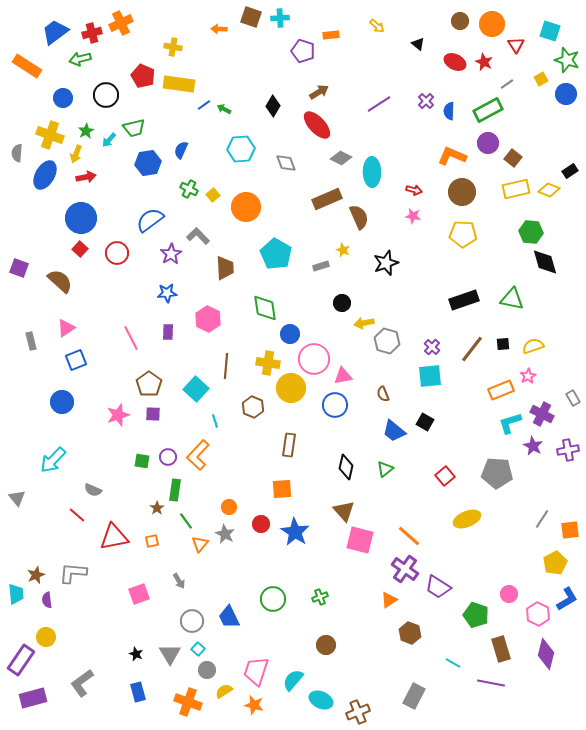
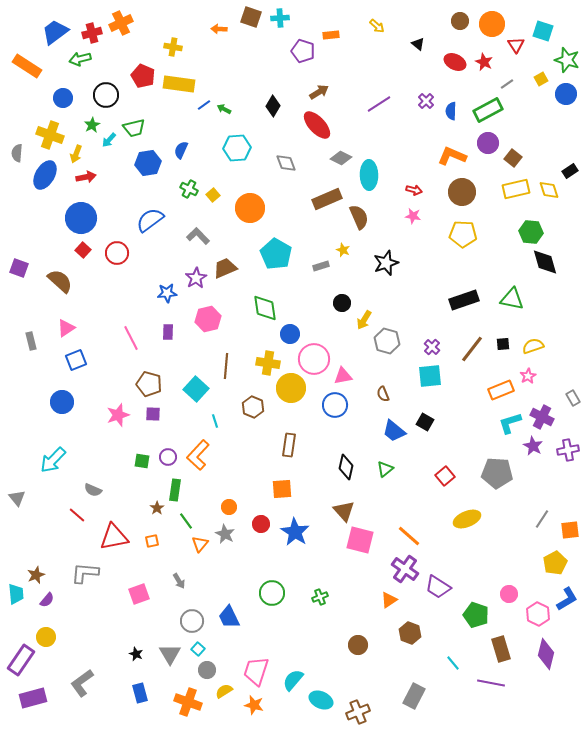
cyan square at (550, 31): moved 7 px left
blue semicircle at (449, 111): moved 2 px right
green star at (86, 131): moved 6 px right, 6 px up
cyan hexagon at (241, 149): moved 4 px left, 1 px up
cyan ellipse at (372, 172): moved 3 px left, 3 px down
yellow diamond at (549, 190): rotated 50 degrees clockwise
orange circle at (246, 207): moved 4 px right, 1 px down
red square at (80, 249): moved 3 px right, 1 px down
purple star at (171, 254): moved 25 px right, 24 px down
brown trapezoid at (225, 268): rotated 110 degrees counterclockwise
pink hexagon at (208, 319): rotated 20 degrees clockwise
yellow arrow at (364, 323): moved 3 px up; rotated 48 degrees counterclockwise
brown pentagon at (149, 384): rotated 20 degrees counterclockwise
purple cross at (542, 414): moved 3 px down
gray L-shape at (73, 573): moved 12 px right
green circle at (273, 599): moved 1 px left, 6 px up
purple semicircle at (47, 600): rotated 133 degrees counterclockwise
brown circle at (326, 645): moved 32 px right
cyan line at (453, 663): rotated 21 degrees clockwise
blue rectangle at (138, 692): moved 2 px right, 1 px down
